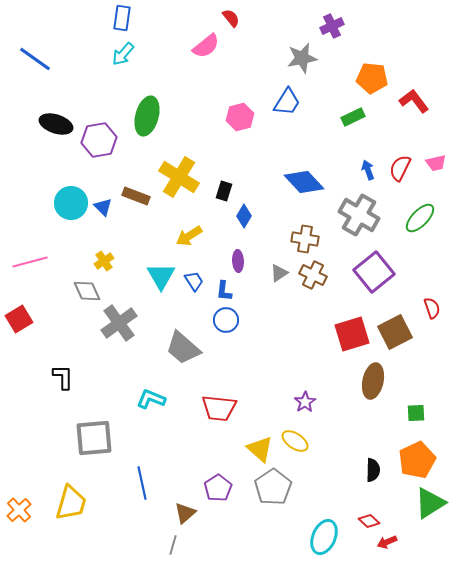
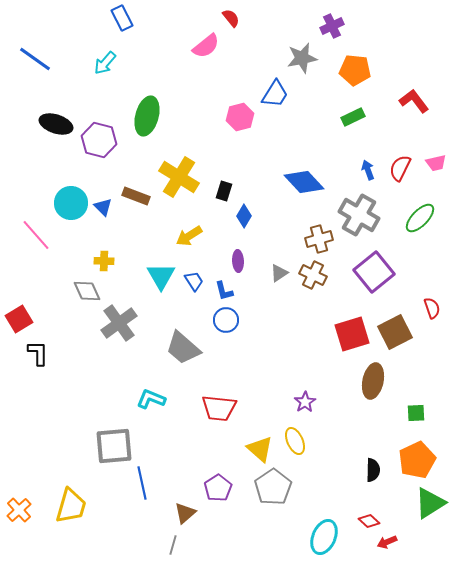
blue rectangle at (122, 18): rotated 35 degrees counterclockwise
cyan arrow at (123, 54): moved 18 px left, 9 px down
orange pentagon at (372, 78): moved 17 px left, 8 px up
blue trapezoid at (287, 102): moved 12 px left, 8 px up
purple hexagon at (99, 140): rotated 24 degrees clockwise
brown cross at (305, 239): moved 14 px right; rotated 24 degrees counterclockwise
yellow cross at (104, 261): rotated 36 degrees clockwise
pink line at (30, 262): moved 6 px right, 27 px up; rotated 64 degrees clockwise
blue L-shape at (224, 291): rotated 20 degrees counterclockwise
black L-shape at (63, 377): moved 25 px left, 24 px up
gray square at (94, 438): moved 20 px right, 8 px down
yellow ellipse at (295, 441): rotated 32 degrees clockwise
yellow trapezoid at (71, 503): moved 3 px down
